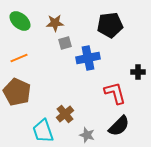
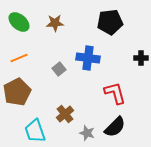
green ellipse: moved 1 px left, 1 px down
black pentagon: moved 3 px up
gray square: moved 6 px left, 26 px down; rotated 24 degrees counterclockwise
blue cross: rotated 20 degrees clockwise
black cross: moved 3 px right, 14 px up
brown pentagon: rotated 20 degrees clockwise
black semicircle: moved 4 px left, 1 px down
cyan trapezoid: moved 8 px left
gray star: moved 2 px up
